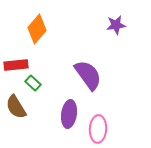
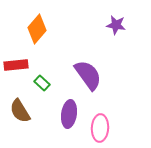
purple star: rotated 18 degrees clockwise
green rectangle: moved 9 px right
brown semicircle: moved 4 px right, 4 px down
pink ellipse: moved 2 px right, 1 px up
